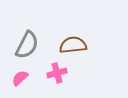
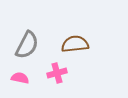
brown semicircle: moved 2 px right, 1 px up
pink semicircle: rotated 54 degrees clockwise
